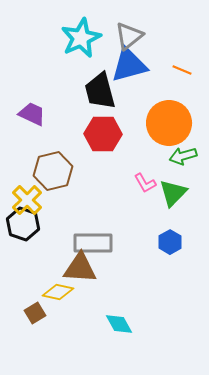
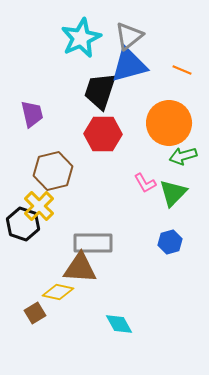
black trapezoid: rotated 33 degrees clockwise
purple trapezoid: rotated 52 degrees clockwise
yellow cross: moved 12 px right, 6 px down
blue hexagon: rotated 15 degrees clockwise
